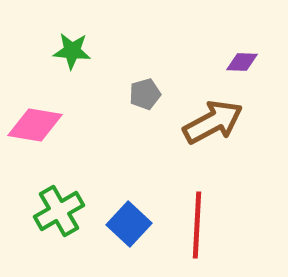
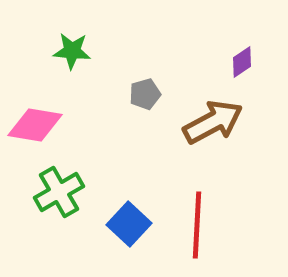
purple diamond: rotated 36 degrees counterclockwise
green cross: moved 19 px up
